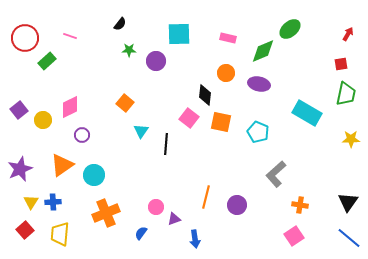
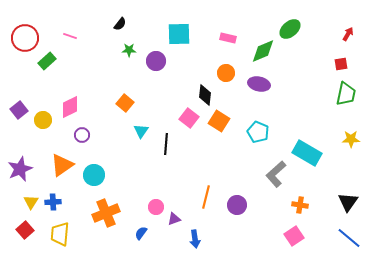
cyan rectangle at (307, 113): moved 40 px down
orange square at (221, 122): moved 2 px left, 1 px up; rotated 20 degrees clockwise
